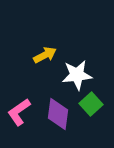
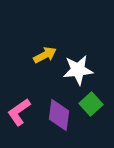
white star: moved 1 px right, 5 px up
purple diamond: moved 1 px right, 1 px down
